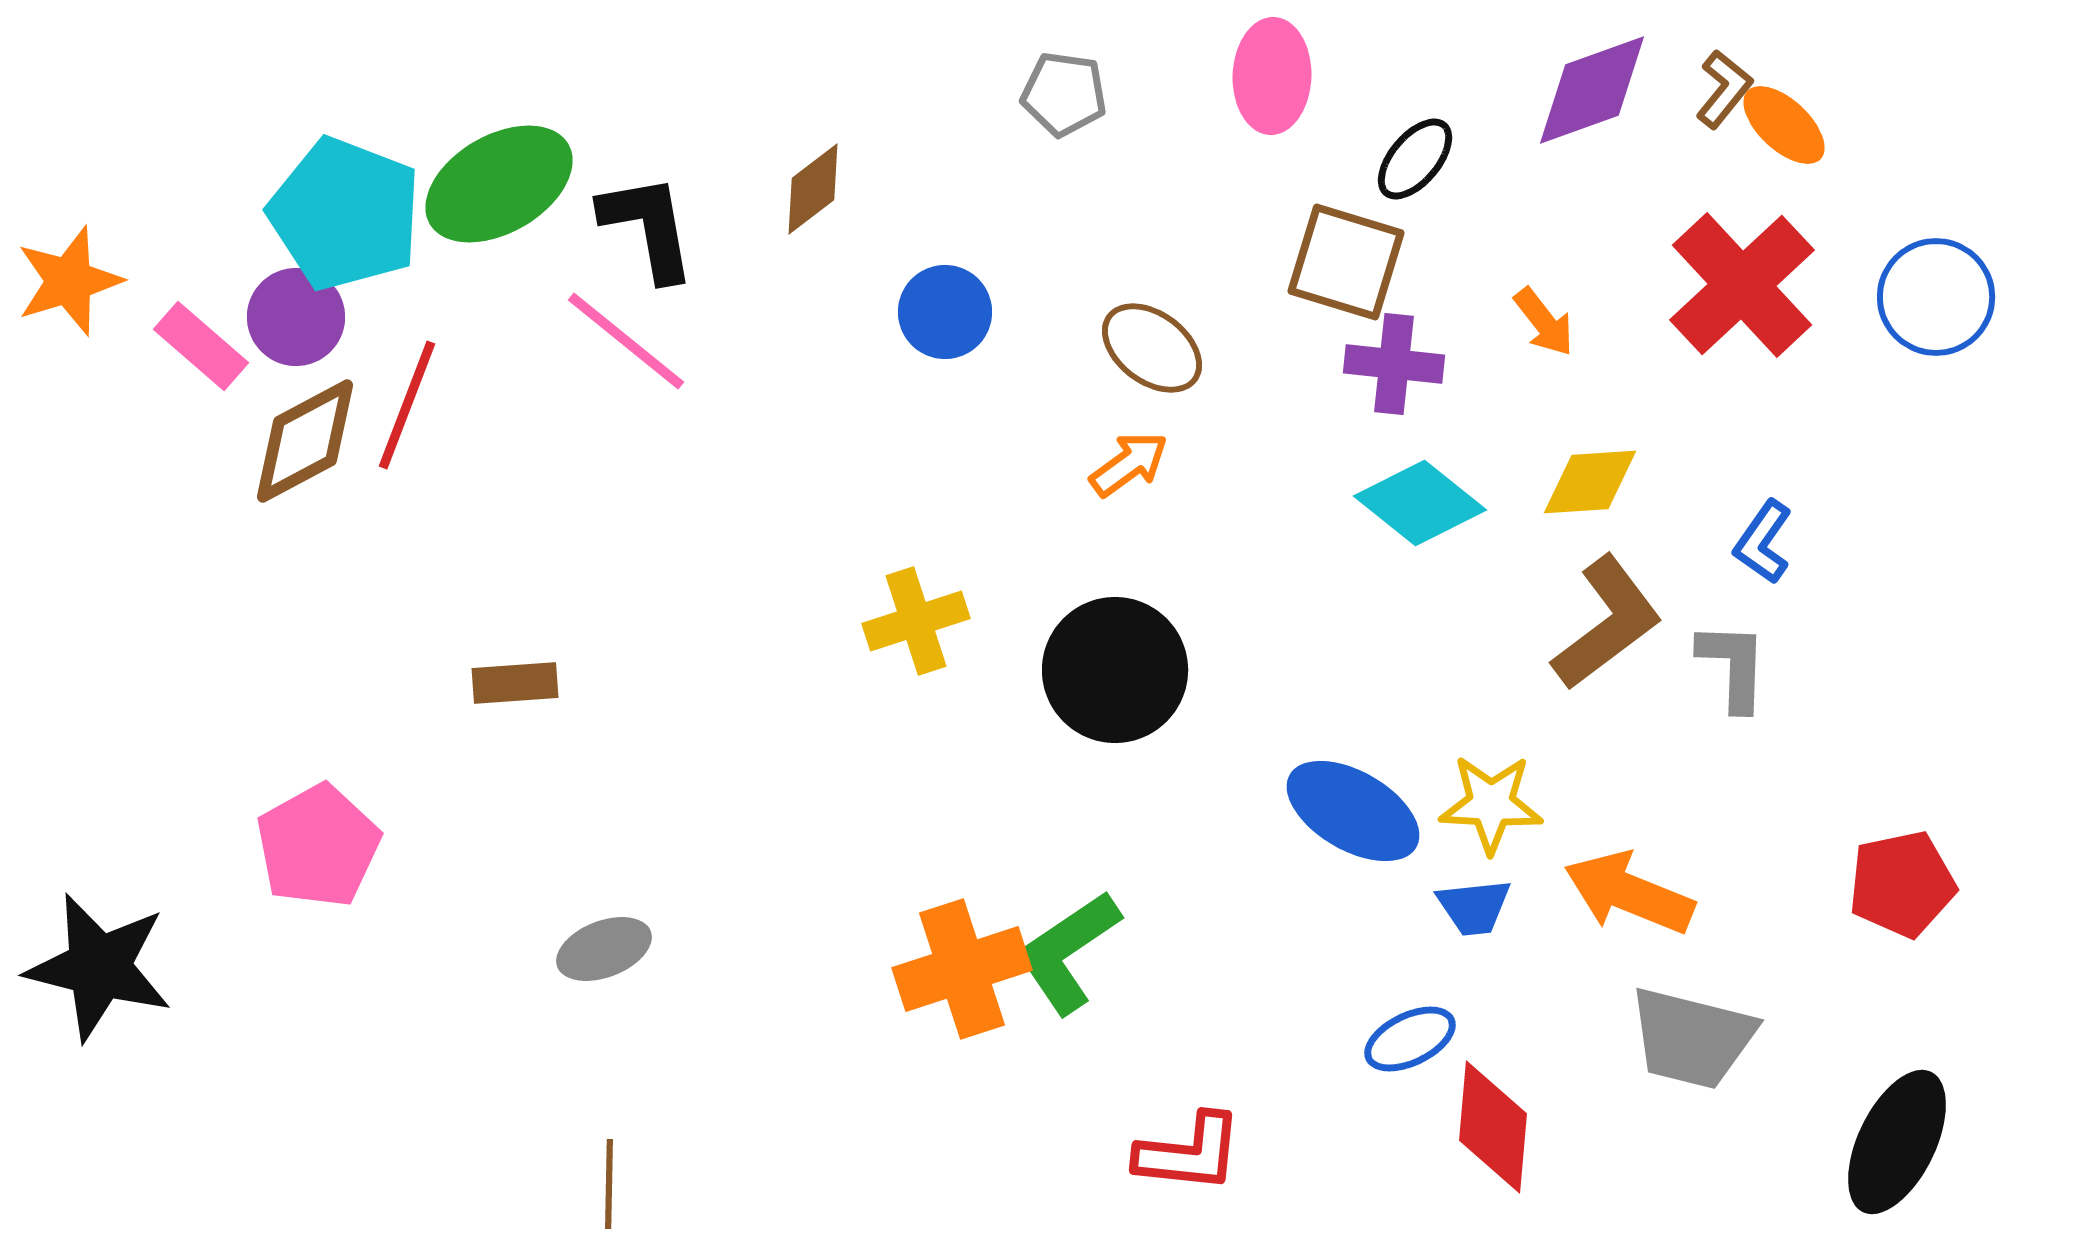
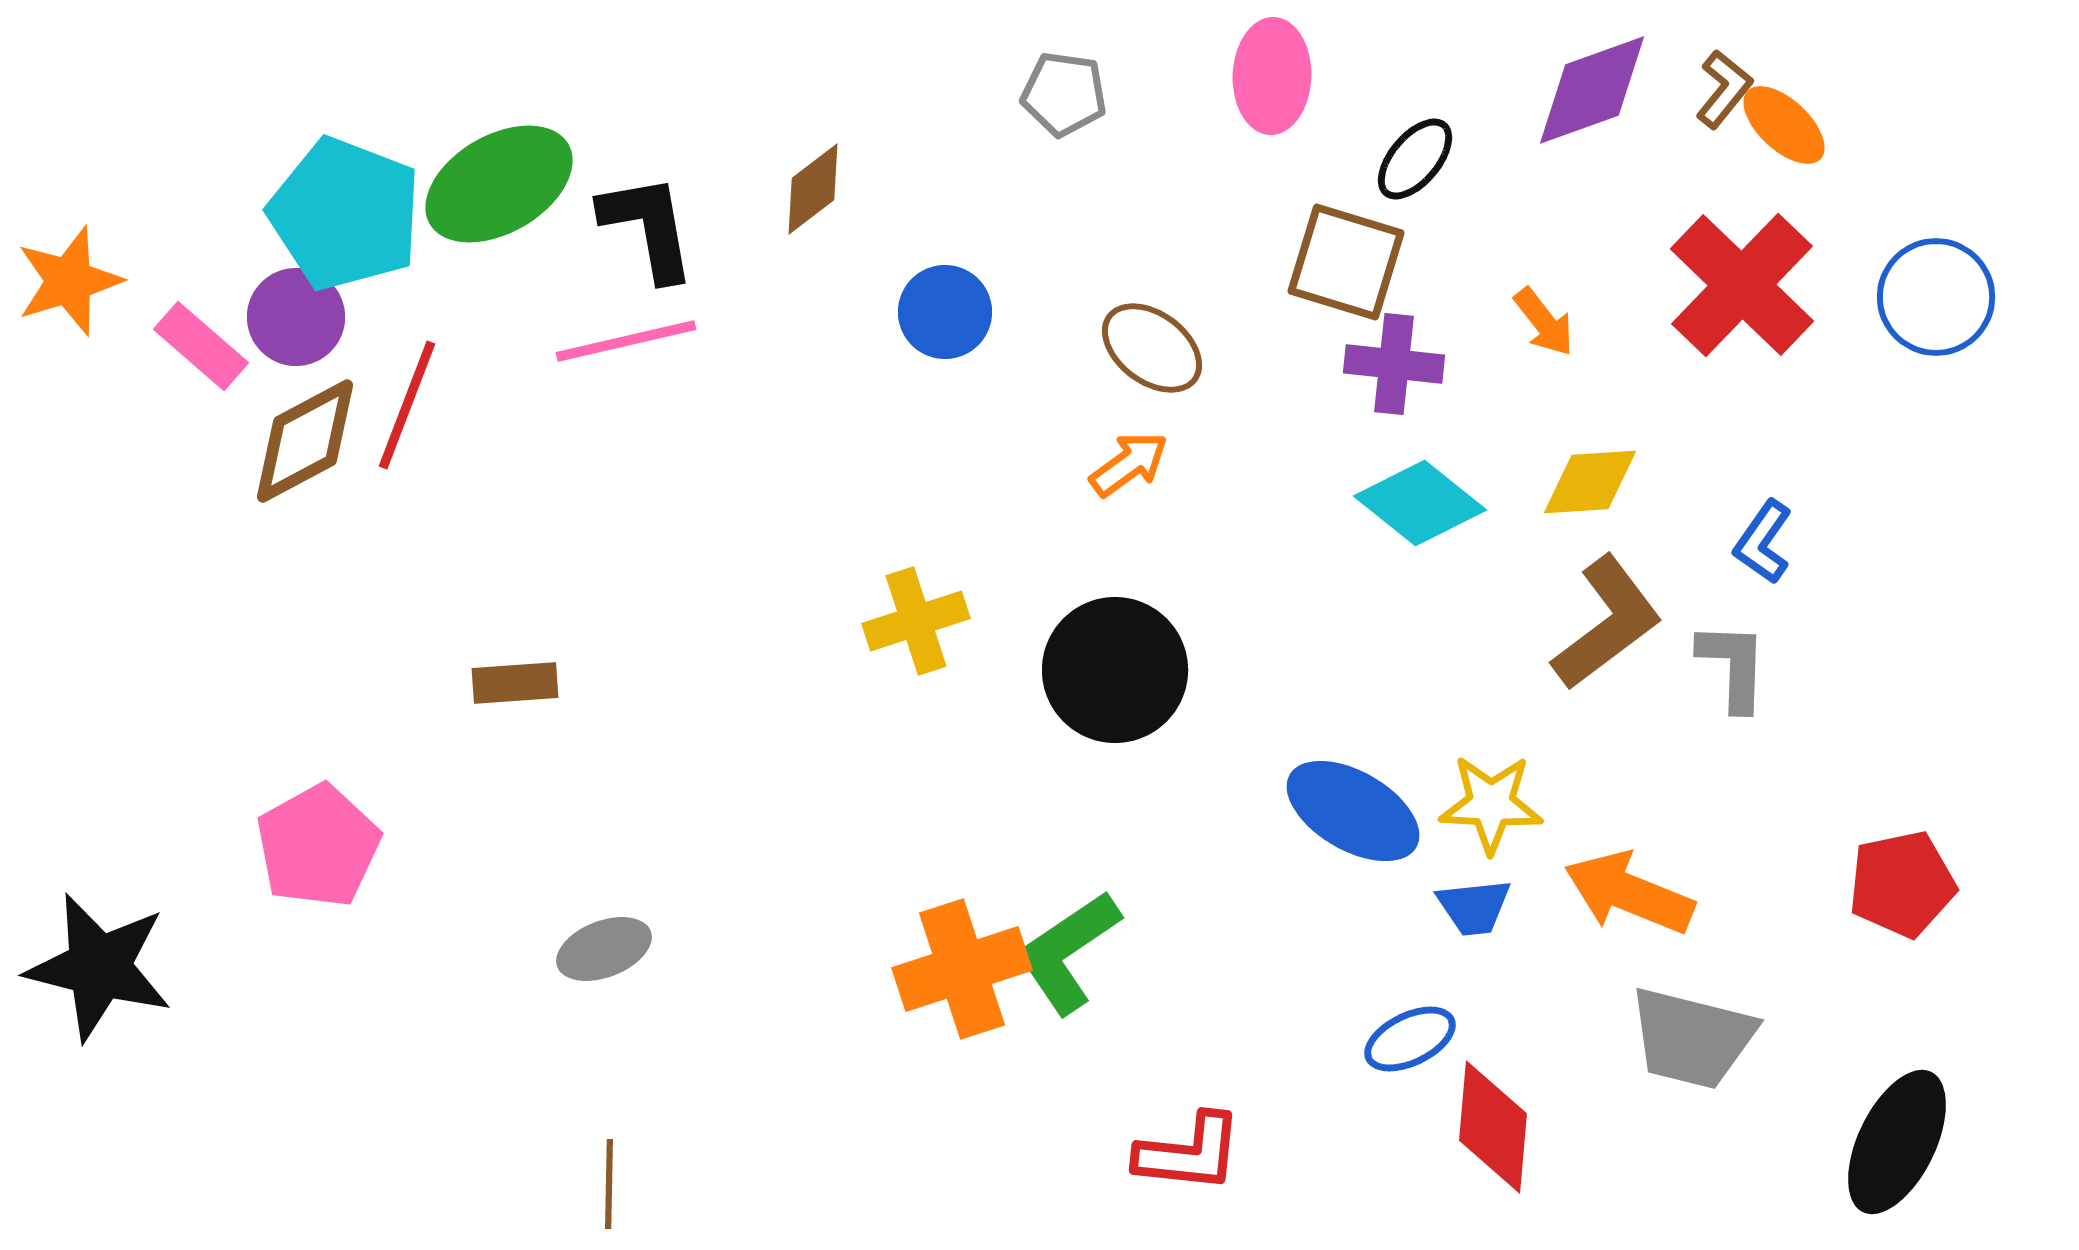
red cross at (1742, 285): rotated 3 degrees counterclockwise
pink line at (626, 341): rotated 52 degrees counterclockwise
